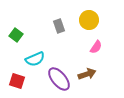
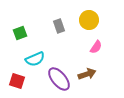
green square: moved 4 px right, 2 px up; rotated 32 degrees clockwise
